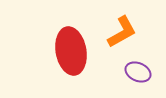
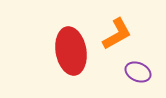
orange L-shape: moved 5 px left, 2 px down
